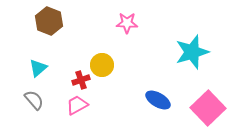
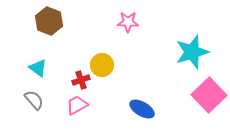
pink star: moved 1 px right, 1 px up
cyan triangle: rotated 42 degrees counterclockwise
blue ellipse: moved 16 px left, 9 px down
pink square: moved 1 px right, 13 px up
